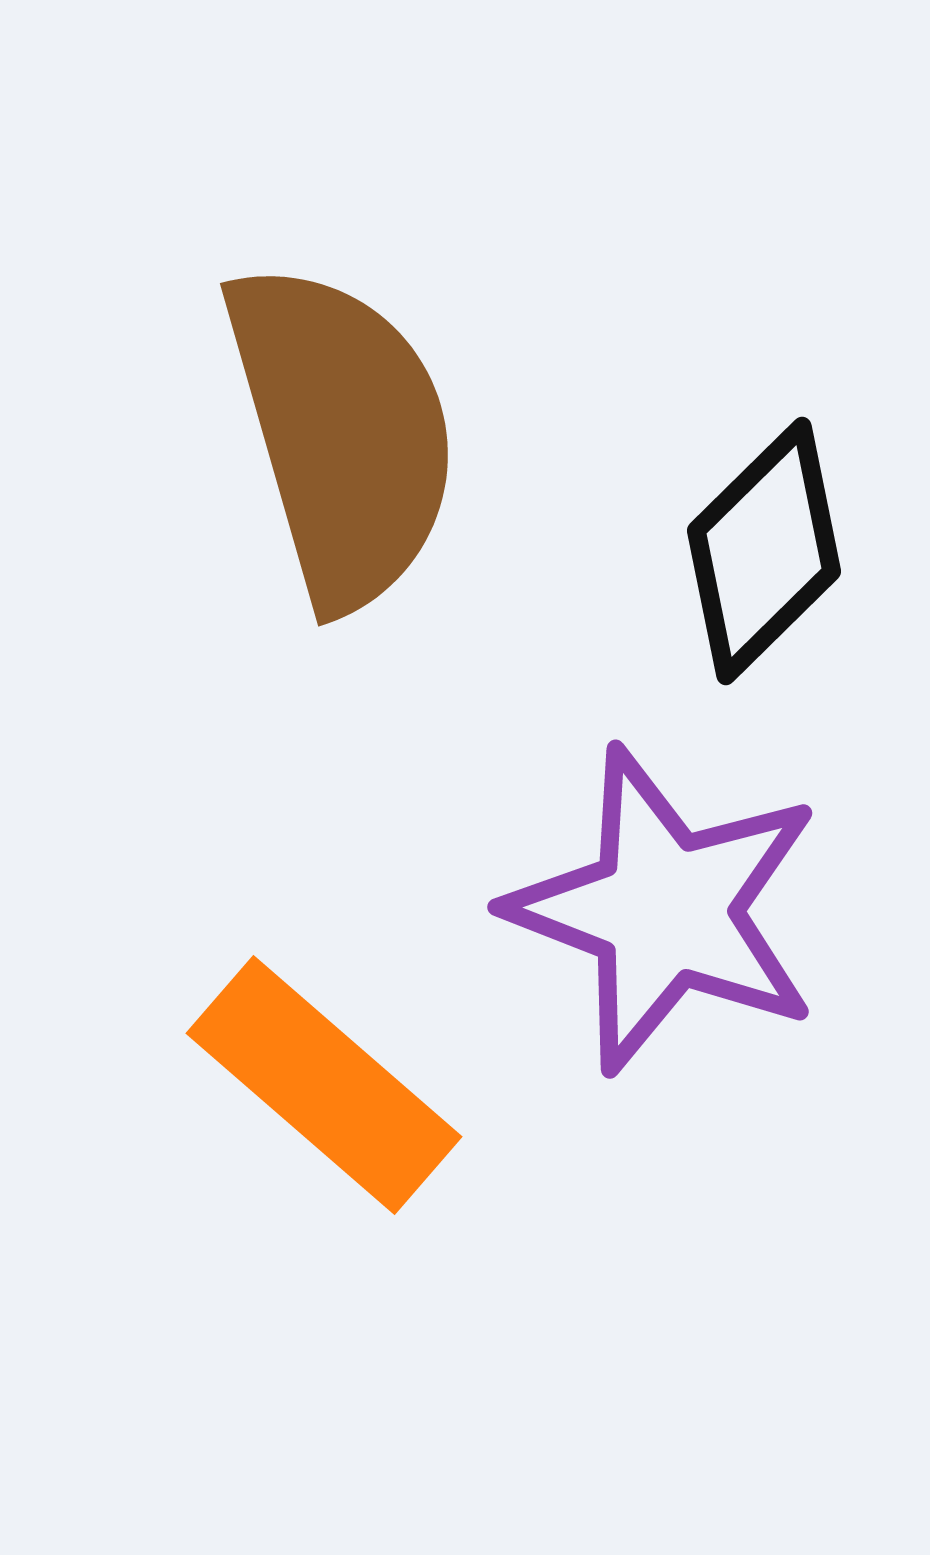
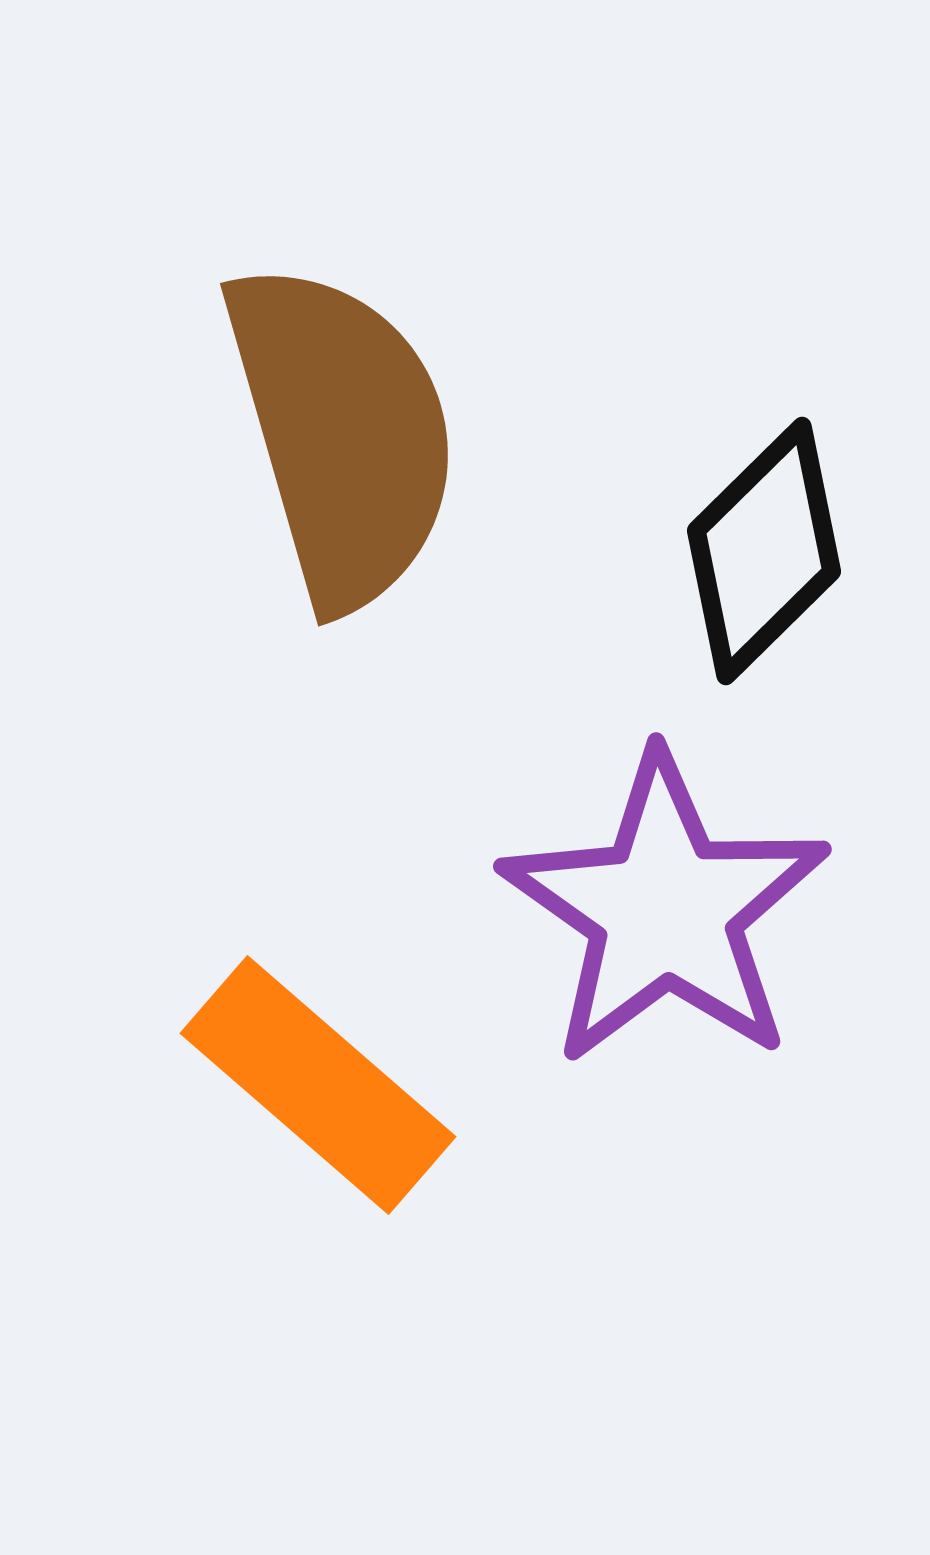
purple star: rotated 14 degrees clockwise
orange rectangle: moved 6 px left
